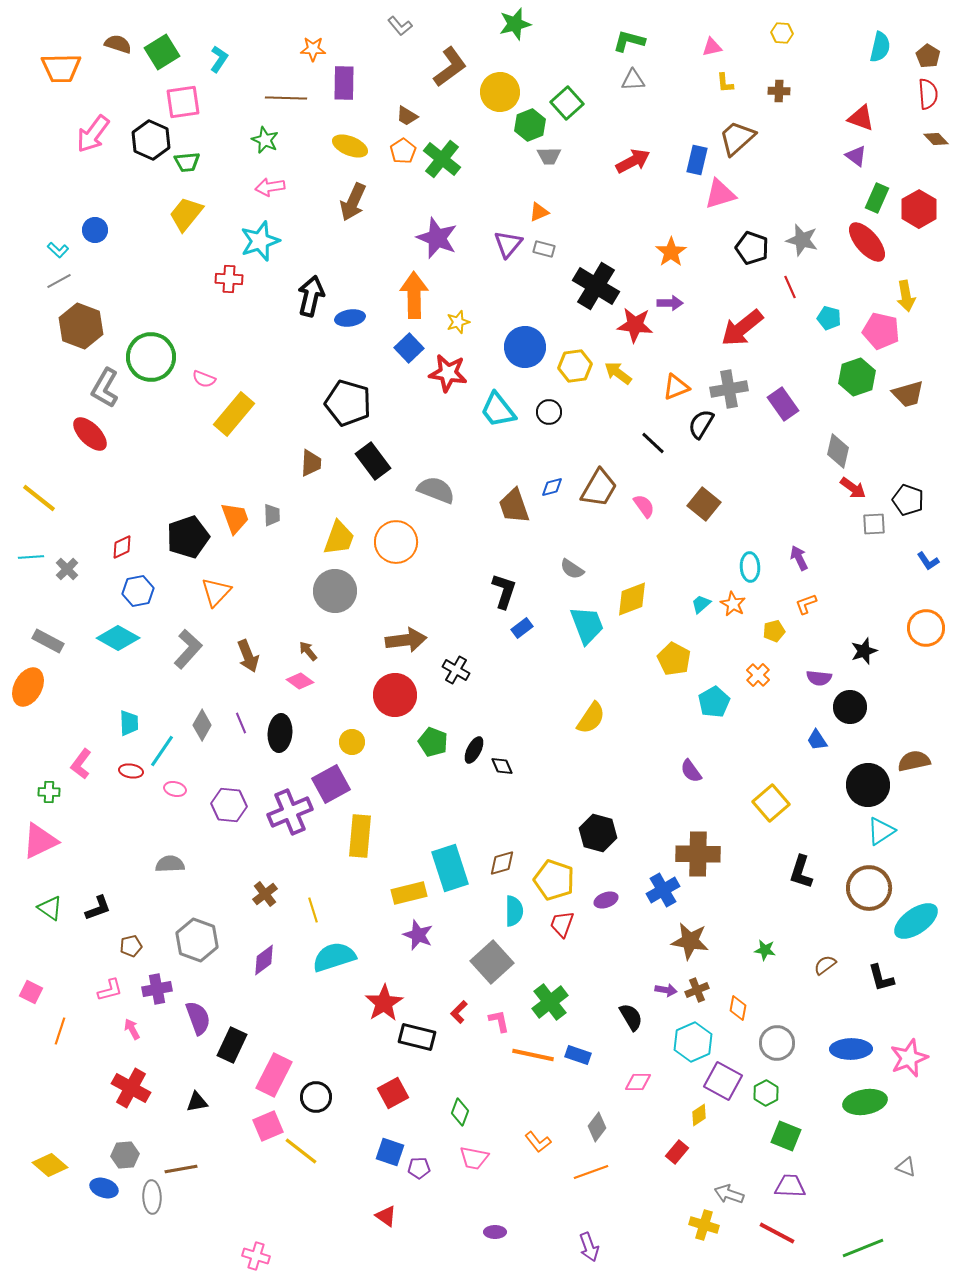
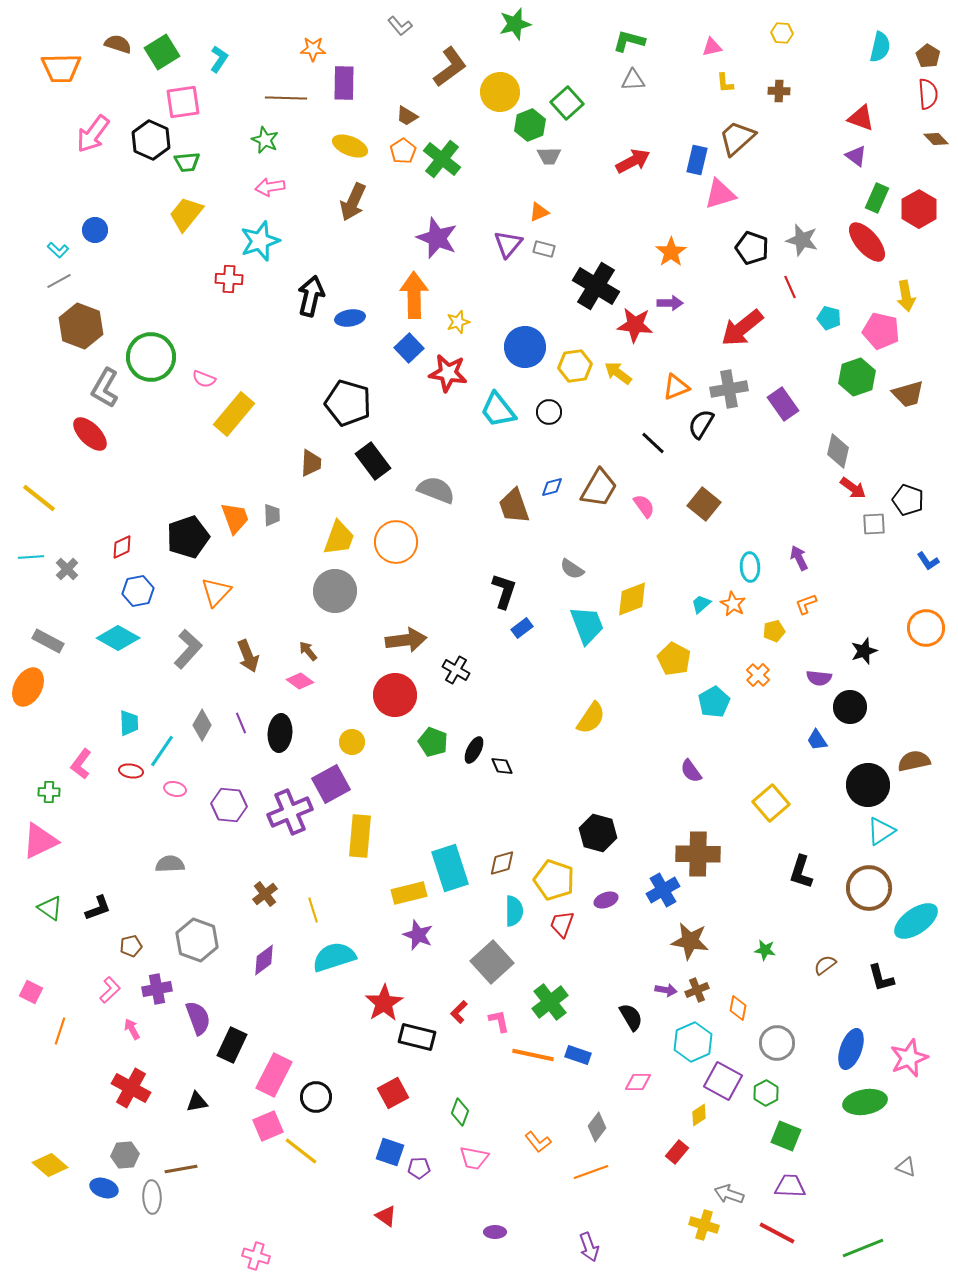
pink L-shape at (110, 990): rotated 28 degrees counterclockwise
blue ellipse at (851, 1049): rotated 69 degrees counterclockwise
